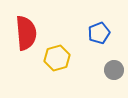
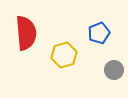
yellow hexagon: moved 7 px right, 3 px up
